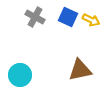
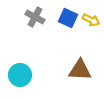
blue square: moved 1 px down
brown triangle: rotated 15 degrees clockwise
